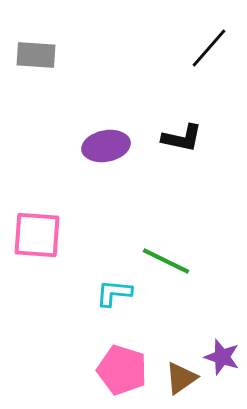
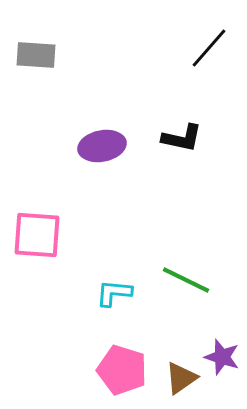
purple ellipse: moved 4 px left
green line: moved 20 px right, 19 px down
